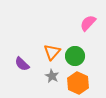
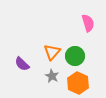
pink semicircle: rotated 120 degrees clockwise
